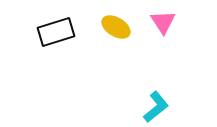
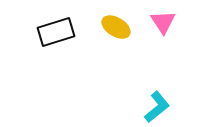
cyan L-shape: moved 1 px right
